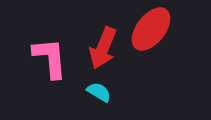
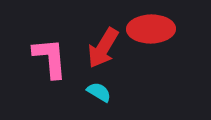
red ellipse: rotated 51 degrees clockwise
red arrow: rotated 9 degrees clockwise
